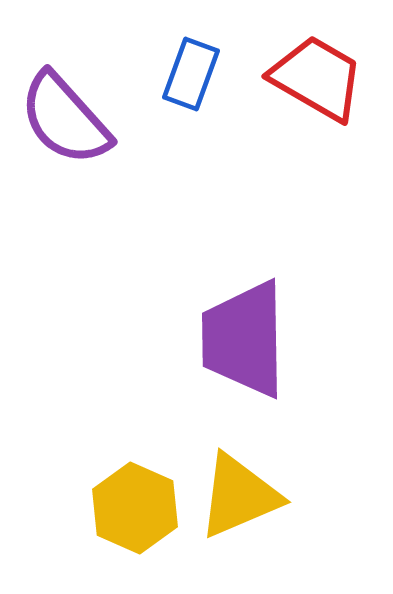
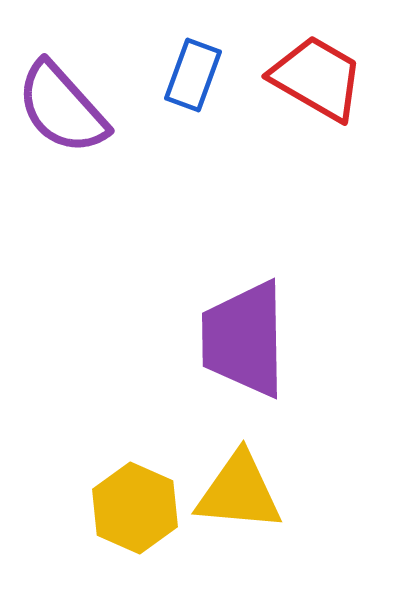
blue rectangle: moved 2 px right, 1 px down
purple semicircle: moved 3 px left, 11 px up
yellow triangle: moved 4 px up; rotated 28 degrees clockwise
